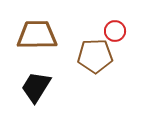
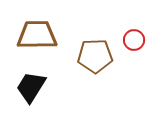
red circle: moved 19 px right, 9 px down
black trapezoid: moved 5 px left
